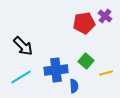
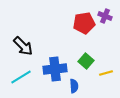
purple cross: rotated 16 degrees counterclockwise
blue cross: moved 1 px left, 1 px up
